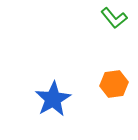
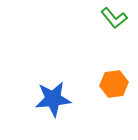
blue star: rotated 24 degrees clockwise
